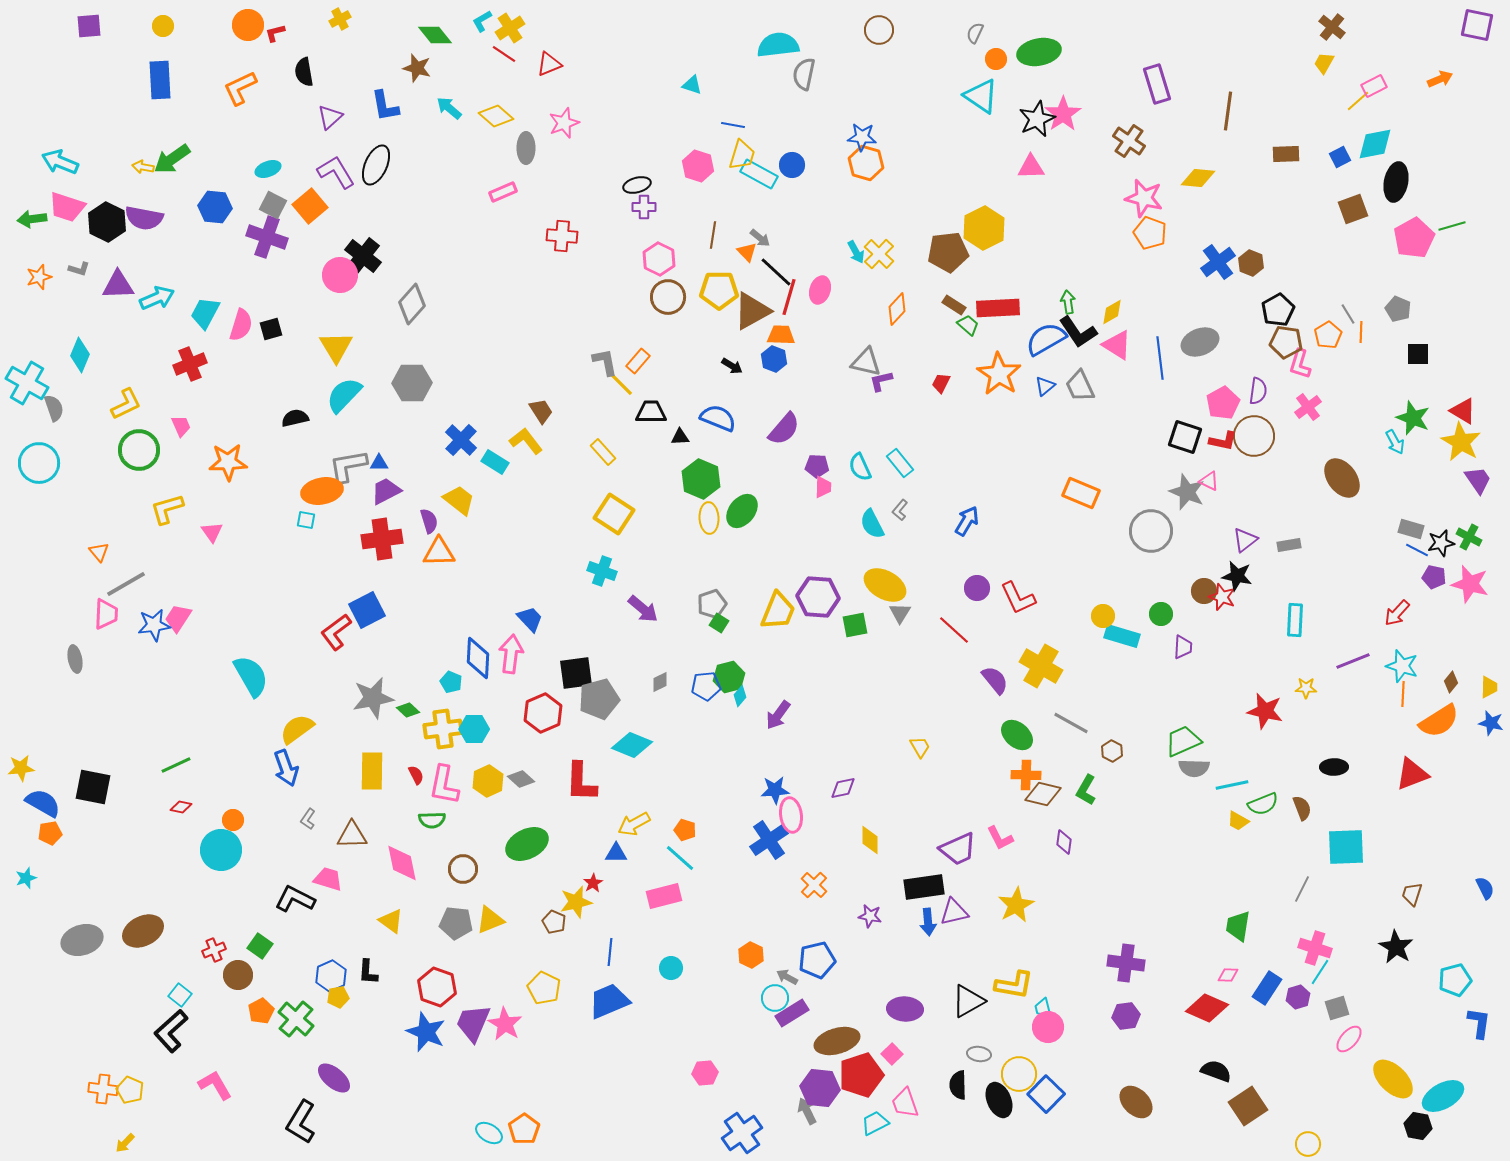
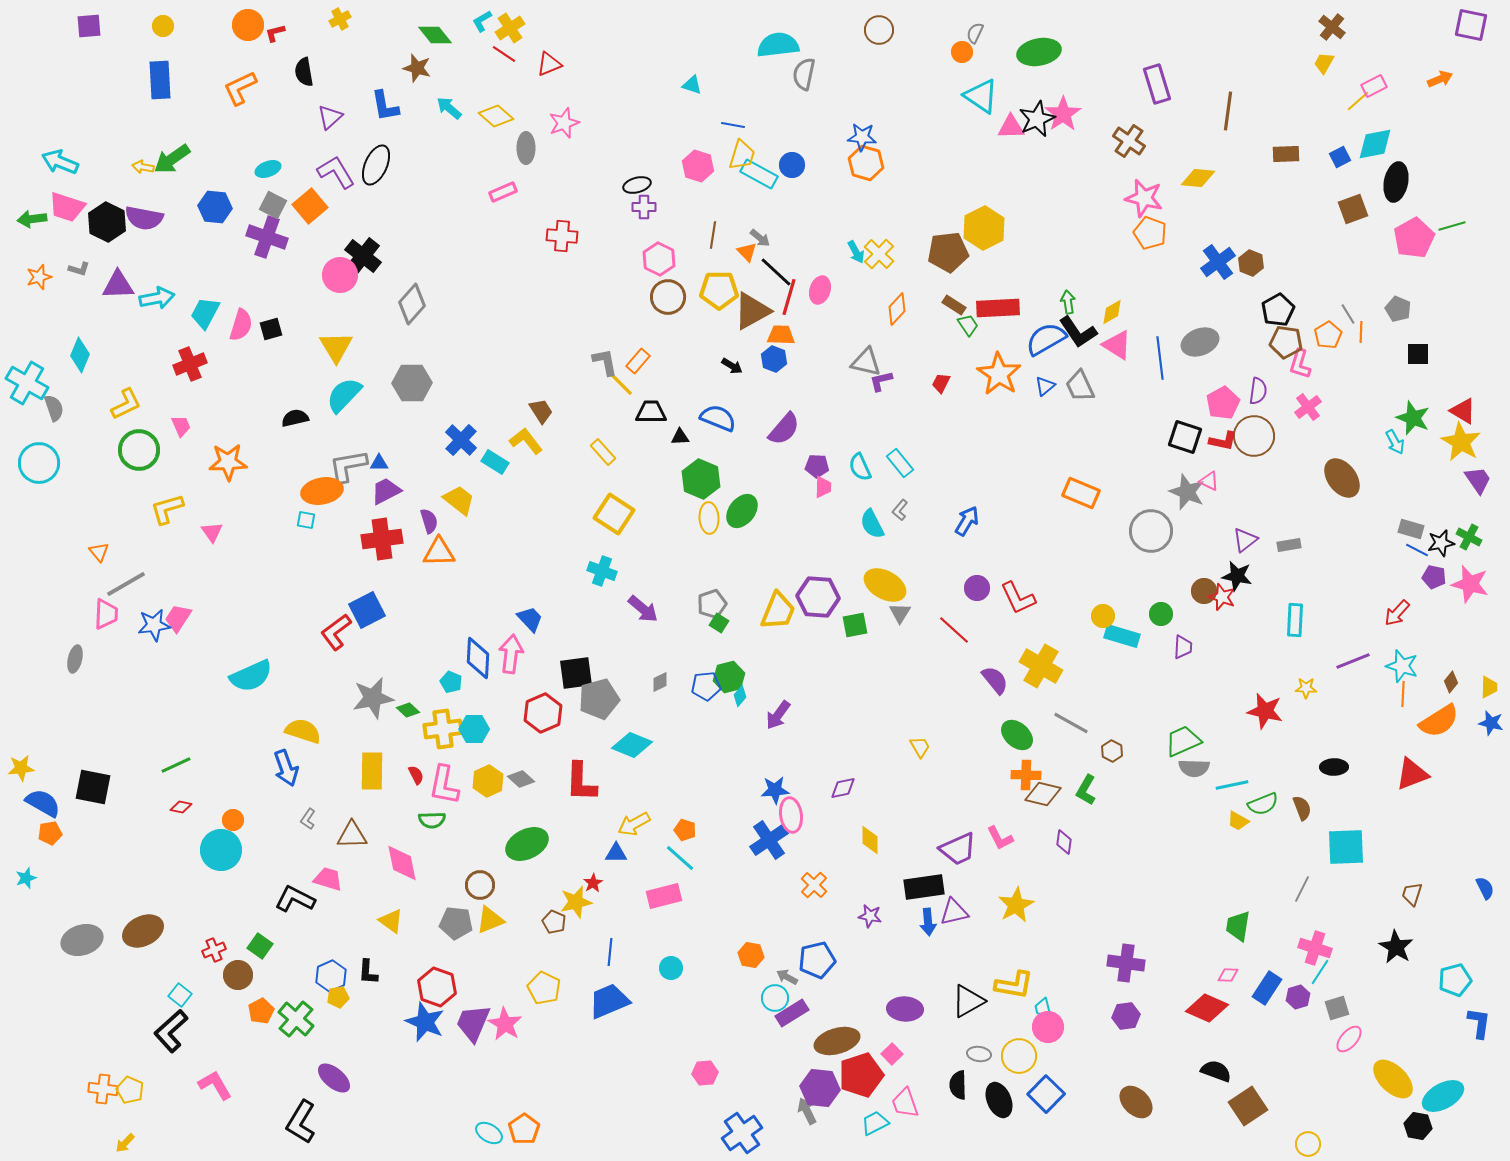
purple square at (1477, 25): moved 6 px left
orange circle at (996, 59): moved 34 px left, 7 px up
pink triangle at (1031, 167): moved 20 px left, 40 px up
cyan arrow at (157, 298): rotated 12 degrees clockwise
green trapezoid at (968, 325): rotated 15 degrees clockwise
gray ellipse at (75, 659): rotated 24 degrees clockwise
cyan semicircle at (251, 676): rotated 96 degrees clockwise
yellow semicircle at (297, 729): moved 6 px right, 2 px down; rotated 54 degrees clockwise
brown circle at (463, 869): moved 17 px right, 16 px down
orange hexagon at (751, 955): rotated 15 degrees counterclockwise
blue star at (426, 1032): moved 1 px left, 10 px up
yellow circle at (1019, 1074): moved 18 px up
